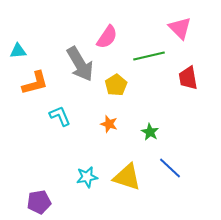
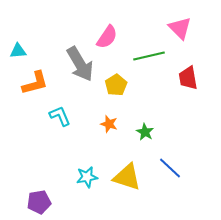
green star: moved 5 px left
